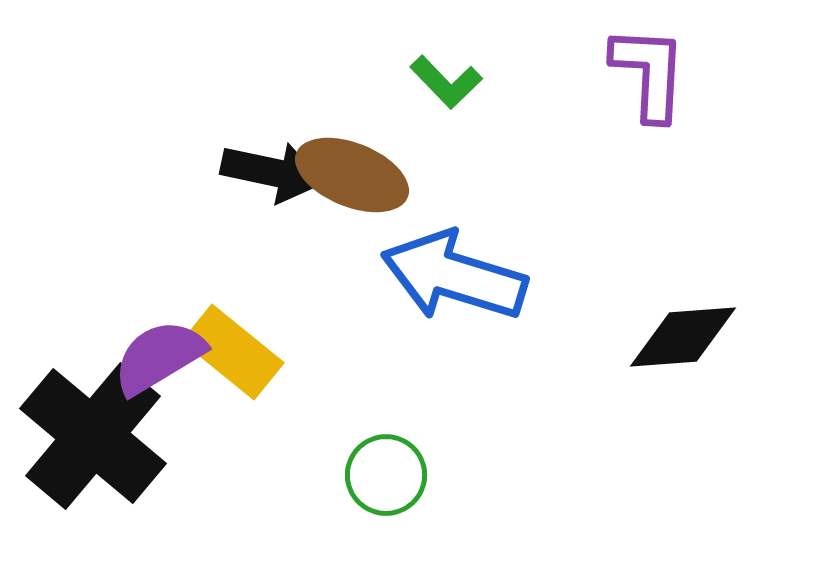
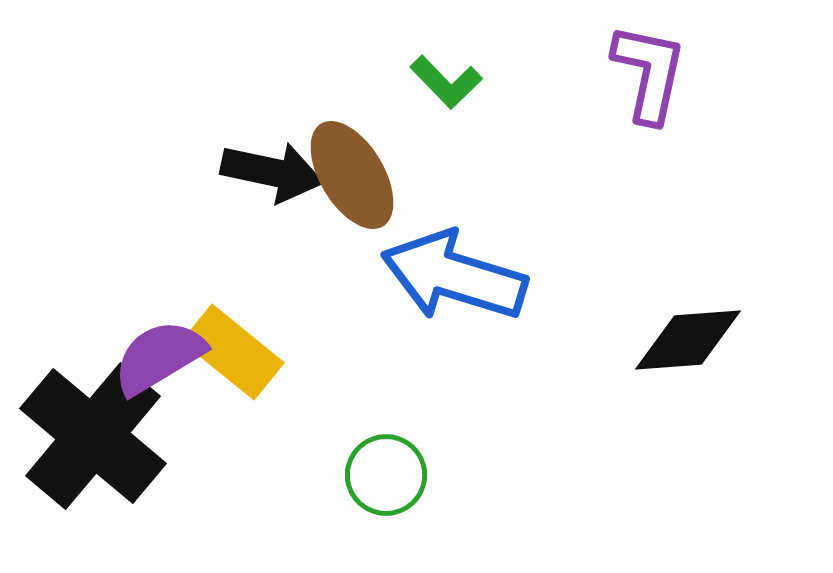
purple L-shape: rotated 9 degrees clockwise
brown ellipse: rotated 37 degrees clockwise
black diamond: moved 5 px right, 3 px down
